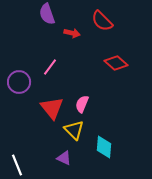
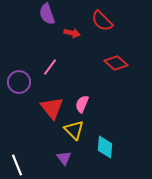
cyan diamond: moved 1 px right
purple triangle: rotated 28 degrees clockwise
